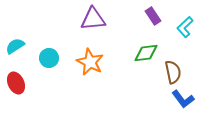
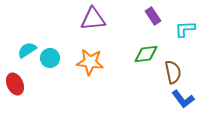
cyan L-shape: moved 2 px down; rotated 40 degrees clockwise
cyan semicircle: moved 12 px right, 4 px down
green diamond: moved 1 px down
cyan circle: moved 1 px right
orange star: rotated 20 degrees counterclockwise
red ellipse: moved 1 px left, 1 px down
